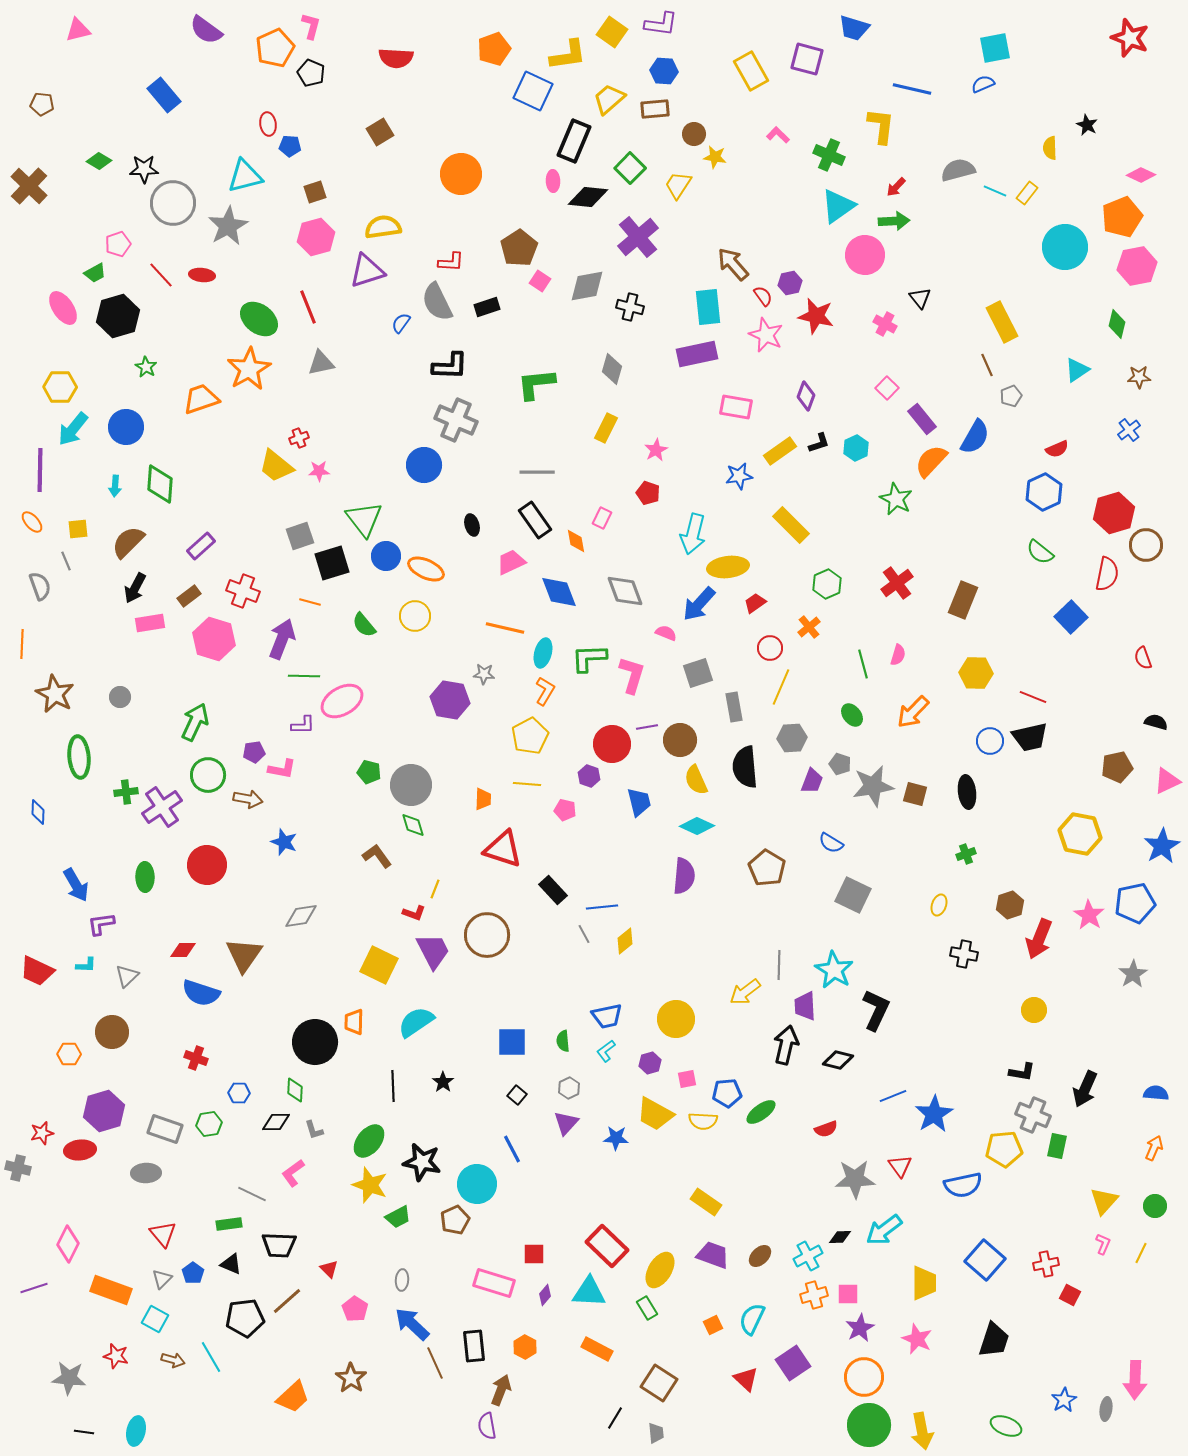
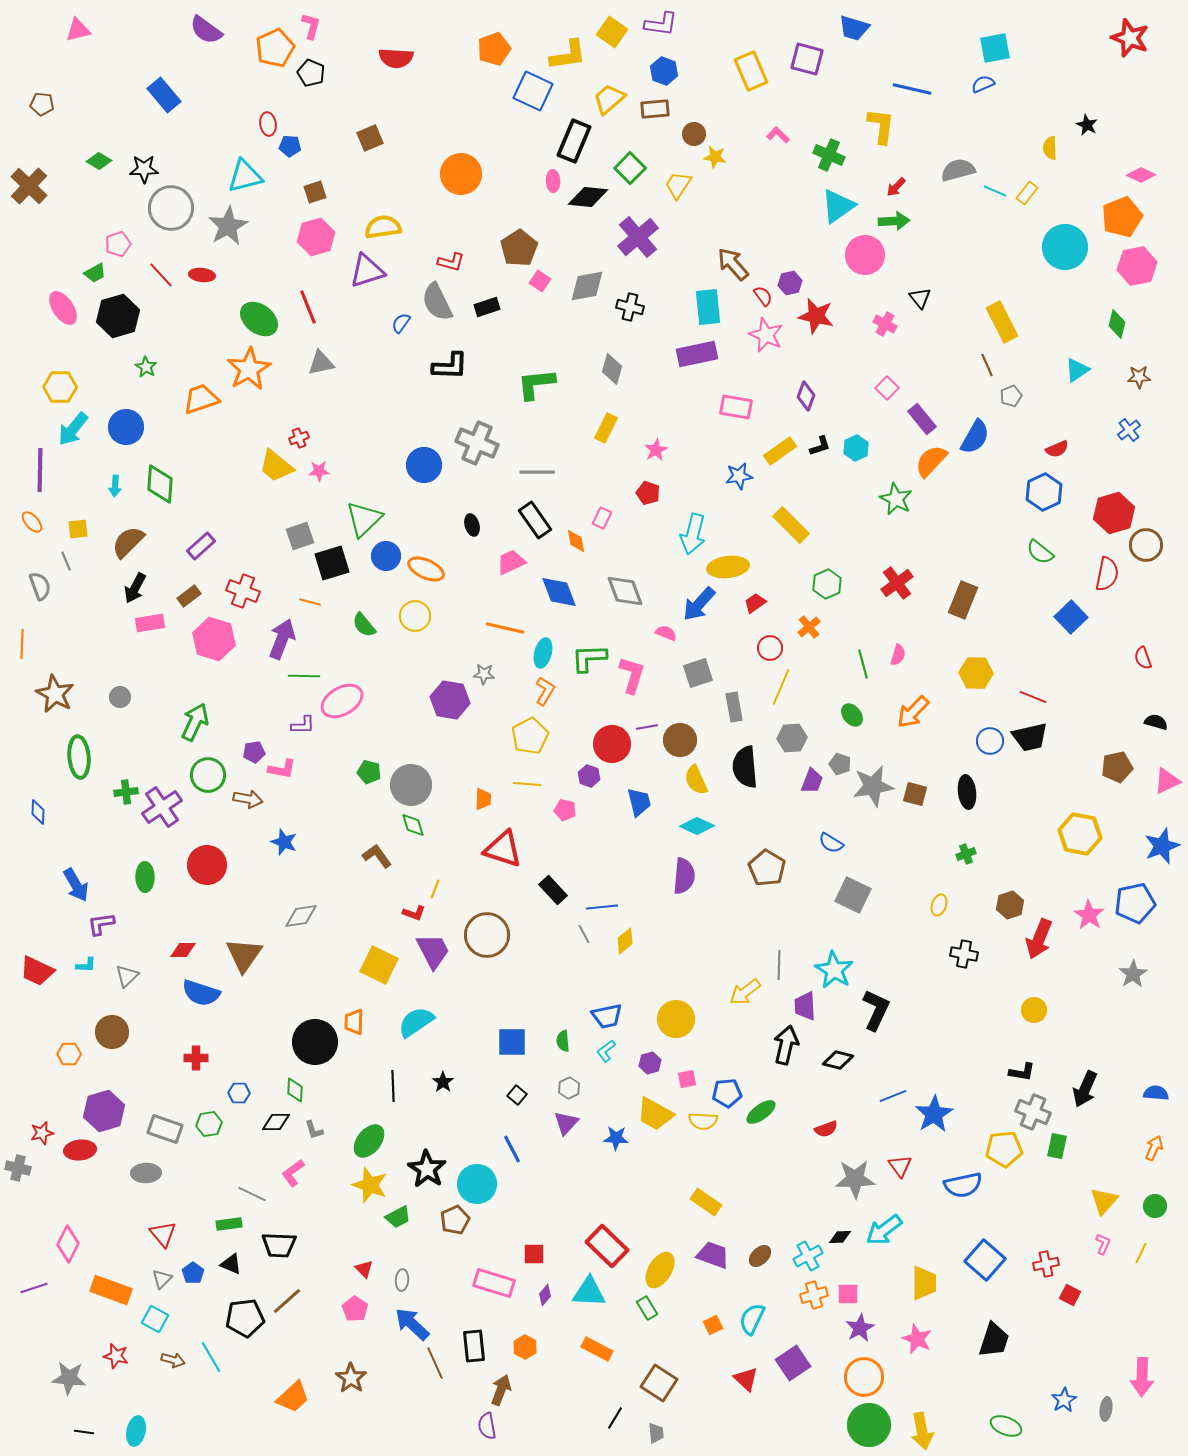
blue hexagon at (664, 71): rotated 16 degrees clockwise
yellow rectangle at (751, 71): rotated 6 degrees clockwise
brown square at (380, 132): moved 10 px left, 6 px down; rotated 8 degrees clockwise
gray circle at (173, 203): moved 2 px left, 5 px down
red L-shape at (451, 262): rotated 12 degrees clockwise
gray cross at (456, 420): moved 21 px right, 23 px down
black L-shape at (819, 443): moved 1 px right, 3 px down
green triangle at (364, 519): rotated 24 degrees clockwise
blue star at (1162, 846): rotated 9 degrees clockwise
red cross at (196, 1058): rotated 20 degrees counterclockwise
gray cross at (1033, 1115): moved 3 px up
black star at (422, 1162): moved 5 px right, 7 px down; rotated 21 degrees clockwise
red triangle at (329, 1269): moved 35 px right
pink arrow at (1135, 1380): moved 7 px right, 3 px up
